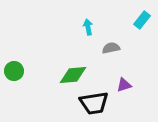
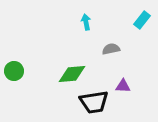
cyan arrow: moved 2 px left, 5 px up
gray semicircle: moved 1 px down
green diamond: moved 1 px left, 1 px up
purple triangle: moved 1 px left, 1 px down; rotated 21 degrees clockwise
black trapezoid: moved 1 px up
